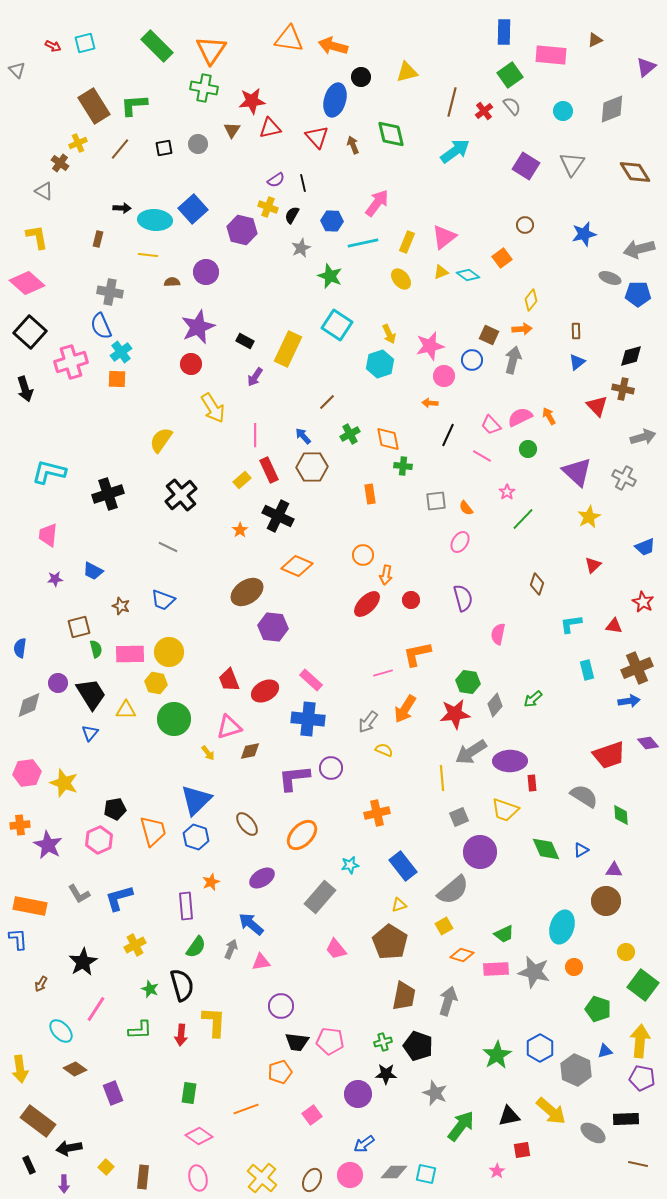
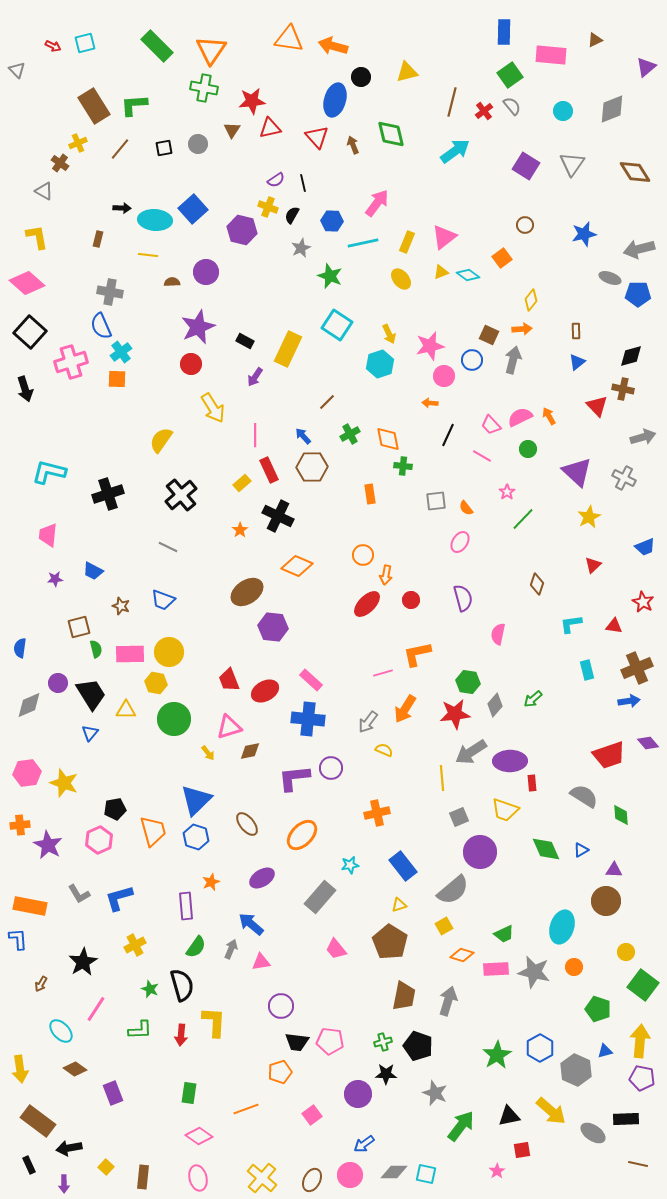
yellow rectangle at (242, 480): moved 3 px down
